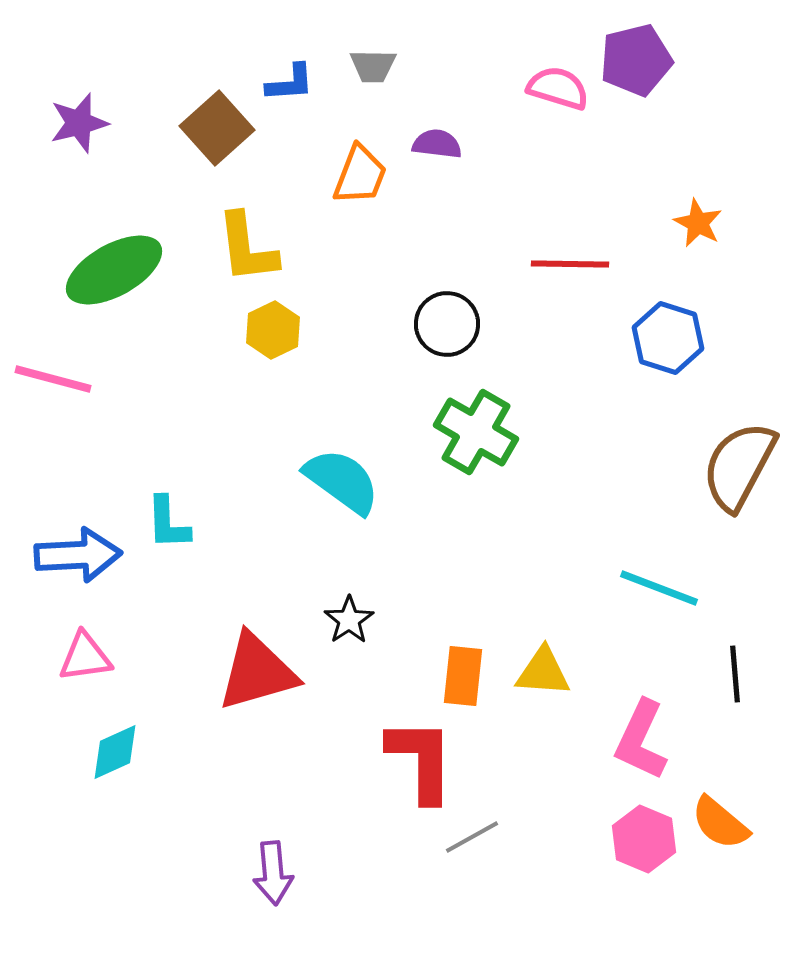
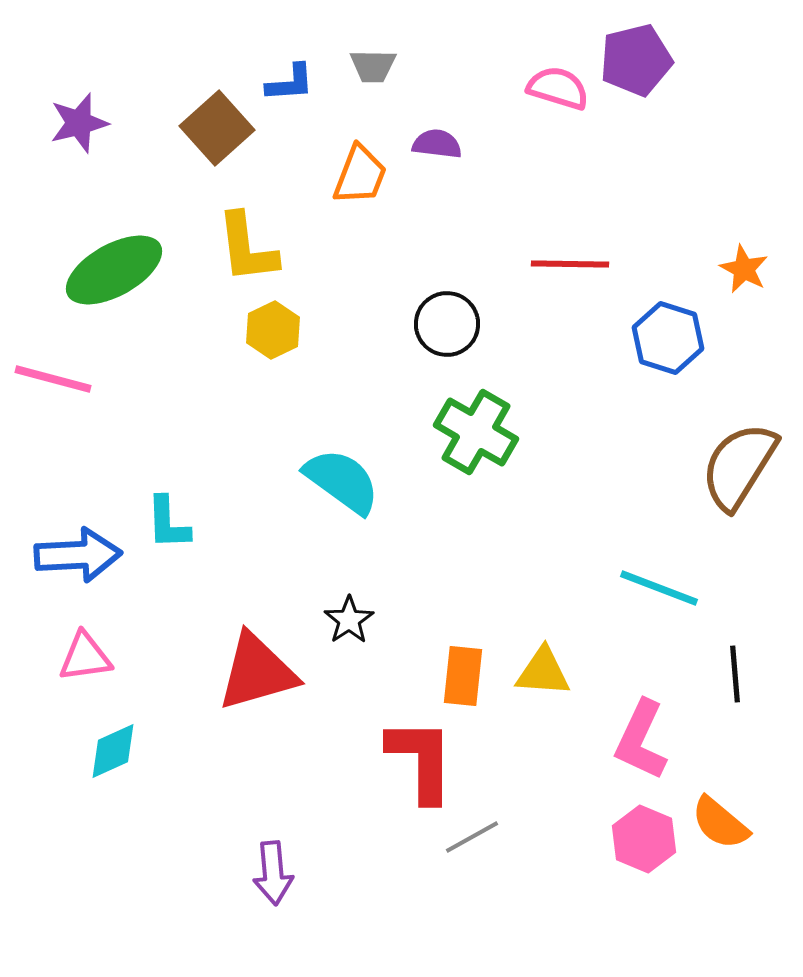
orange star: moved 46 px right, 46 px down
brown semicircle: rotated 4 degrees clockwise
cyan diamond: moved 2 px left, 1 px up
